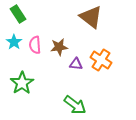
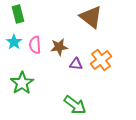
green rectangle: rotated 18 degrees clockwise
orange cross: rotated 20 degrees clockwise
